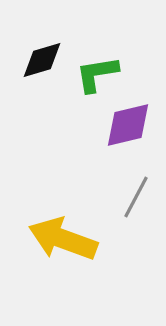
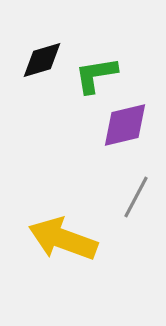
green L-shape: moved 1 px left, 1 px down
purple diamond: moved 3 px left
